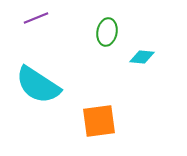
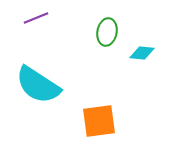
cyan diamond: moved 4 px up
